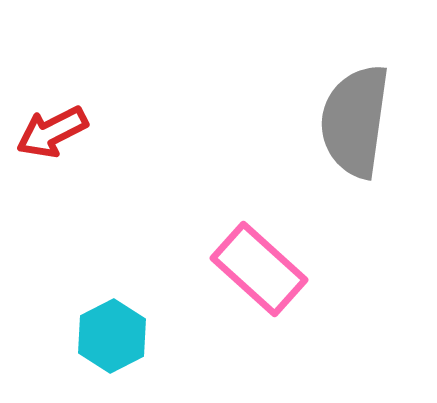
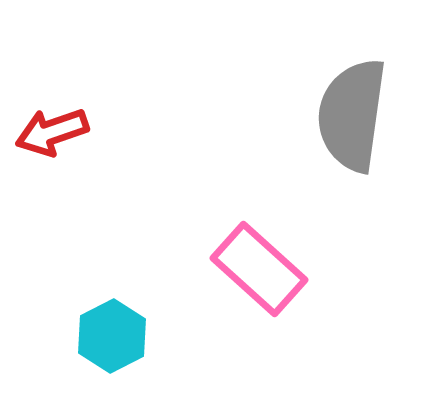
gray semicircle: moved 3 px left, 6 px up
red arrow: rotated 8 degrees clockwise
